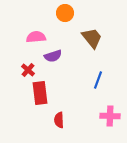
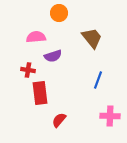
orange circle: moved 6 px left
red cross: rotated 32 degrees counterclockwise
red semicircle: rotated 42 degrees clockwise
